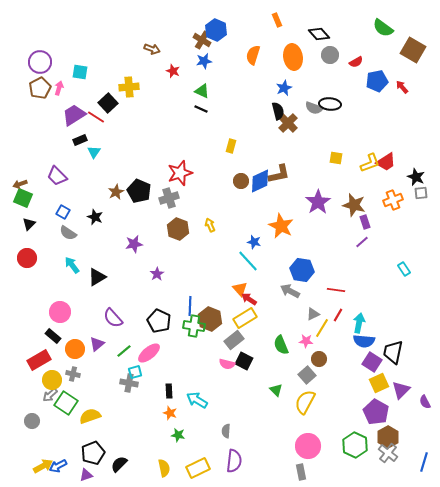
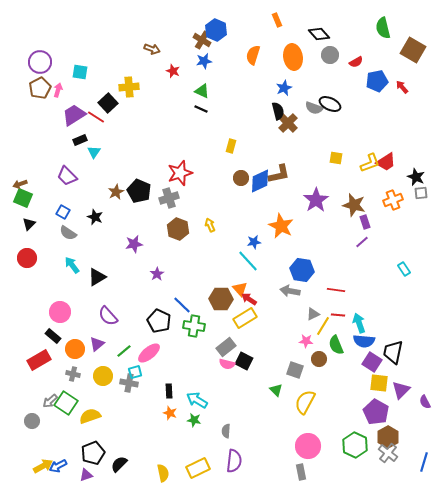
green semicircle at (383, 28): rotated 40 degrees clockwise
pink arrow at (59, 88): moved 1 px left, 2 px down
black ellipse at (330, 104): rotated 20 degrees clockwise
purple trapezoid at (57, 176): moved 10 px right
brown circle at (241, 181): moved 3 px up
purple star at (318, 202): moved 2 px left, 2 px up
blue star at (254, 242): rotated 24 degrees counterclockwise
gray arrow at (290, 291): rotated 18 degrees counterclockwise
blue line at (190, 306): moved 8 px left, 1 px up; rotated 48 degrees counterclockwise
red line at (338, 315): rotated 64 degrees clockwise
purple semicircle at (113, 318): moved 5 px left, 2 px up
brown hexagon at (210, 319): moved 11 px right, 20 px up; rotated 20 degrees counterclockwise
cyan arrow at (359, 323): rotated 30 degrees counterclockwise
yellow line at (322, 328): moved 1 px right, 2 px up
gray rectangle at (234, 340): moved 8 px left, 7 px down
green semicircle at (281, 345): moved 55 px right
gray square at (307, 375): moved 12 px left, 5 px up; rotated 30 degrees counterclockwise
yellow circle at (52, 380): moved 51 px right, 4 px up
yellow square at (379, 383): rotated 30 degrees clockwise
gray arrow at (50, 395): moved 6 px down
green star at (178, 435): moved 16 px right, 15 px up
yellow semicircle at (164, 468): moved 1 px left, 5 px down
